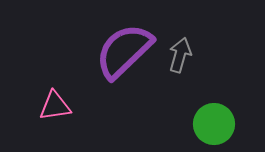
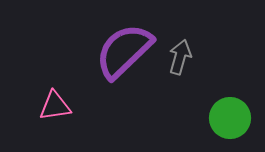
gray arrow: moved 2 px down
green circle: moved 16 px right, 6 px up
